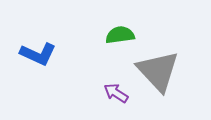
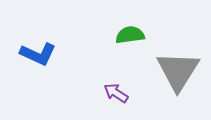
green semicircle: moved 10 px right
gray triangle: moved 20 px right; rotated 15 degrees clockwise
